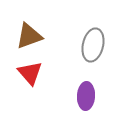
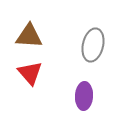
brown triangle: rotated 24 degrees clockwise
purple ellipse: moved 2 px left
